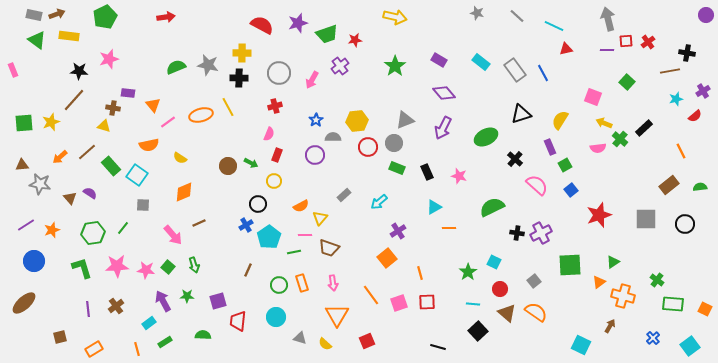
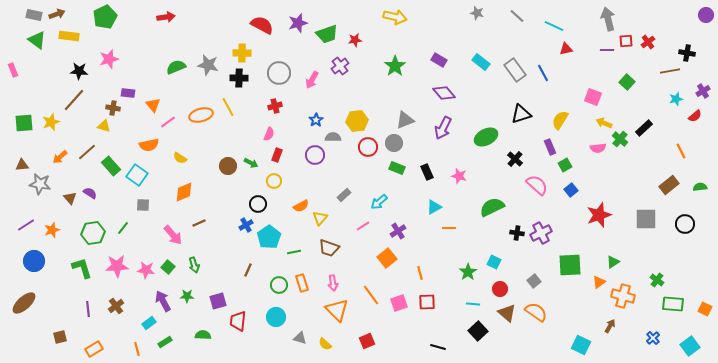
pink line at (305, 235): moved 58 px right, 9 px up; rotated 32 degrees counterclockwise
orange triangle at (337, 315): moved 5 px up; rotated 15 degrees counterclockwise
